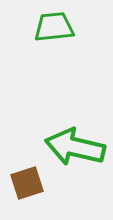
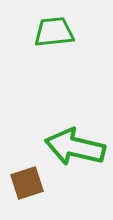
green trapezoid: moved 5 px down
